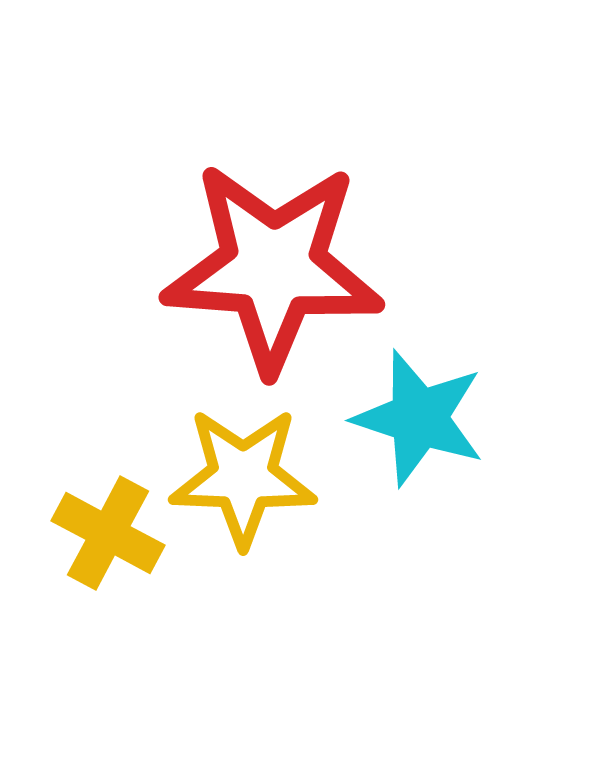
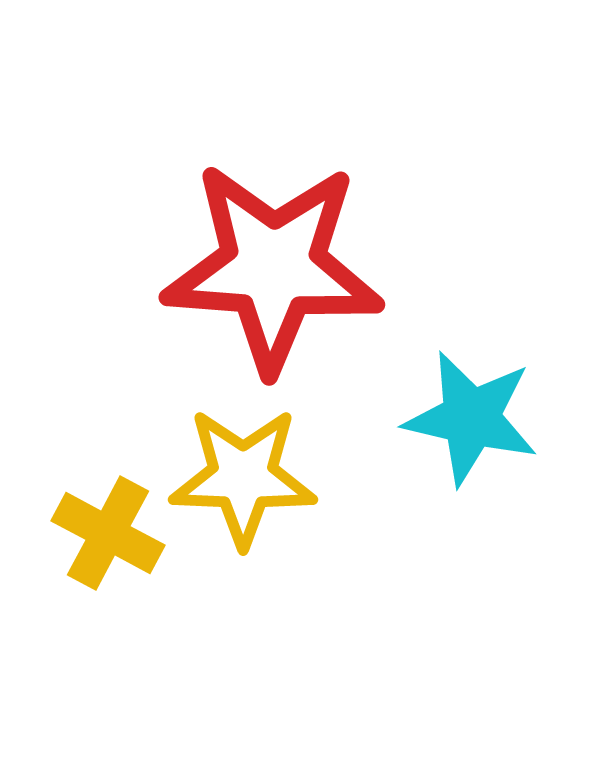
cyan star: moved 52 px right; rotated 5 degrees counterclockwise
